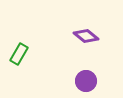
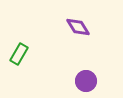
purple diamond: moved 8 px left, 9 px up; rotated 20 degrees clockwise
